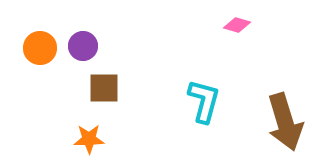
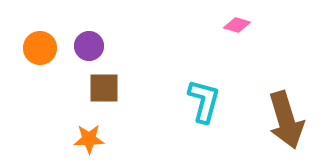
purple circle: moved 6 px right
brown arrow: moved 1 px right, 2 px up
